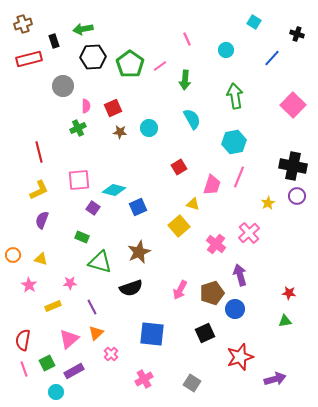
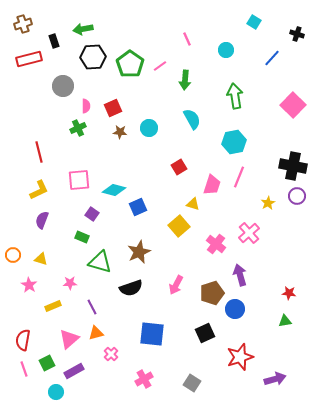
purple square at (93, 208): moved 1 px left, 6 px down
pink arrow at (180, 290): moved 4 px left, 5 px up
orange triangle at (96, 333): rotated 28 degrees clockwise
